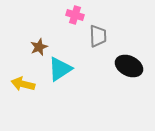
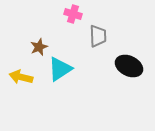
pink cross: moved 2 px left, 1 px up
yellow arrow: moved 2 px left, 7 px up
